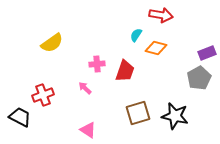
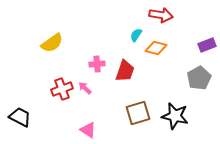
purple rectangle: moved 8 px up
red cross: moved 19 px right, 6 px up
